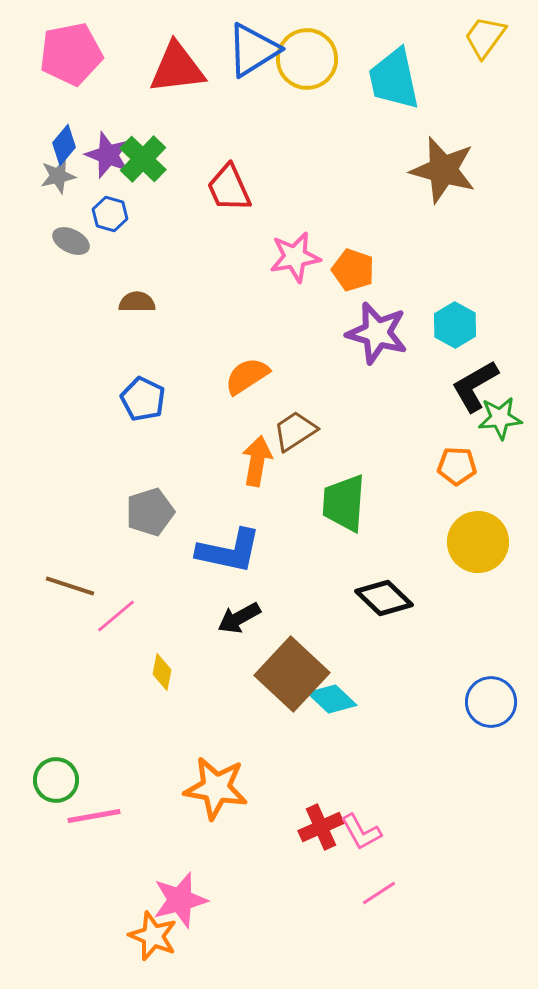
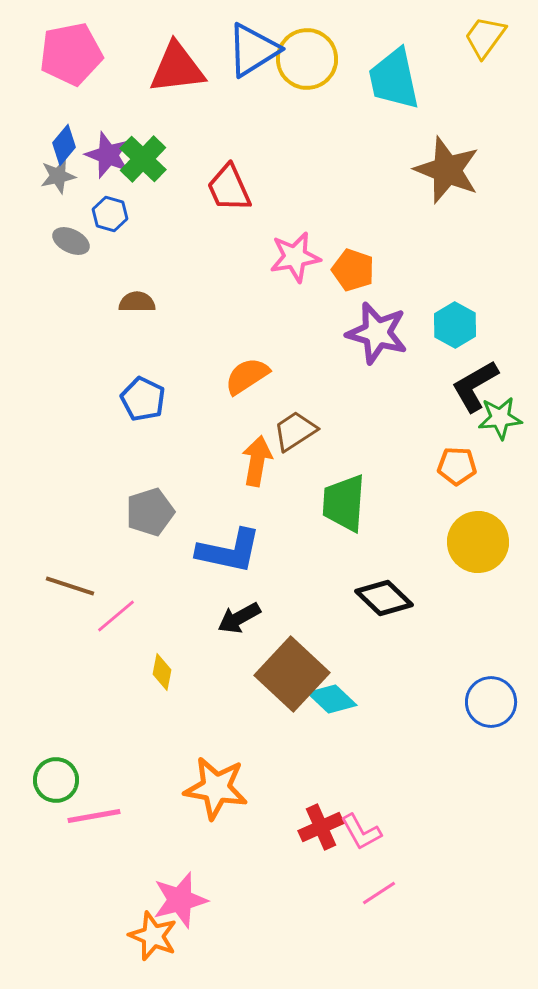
brown star at (443, 170): moved 4 px right; rotated 6 degrees clockwise
